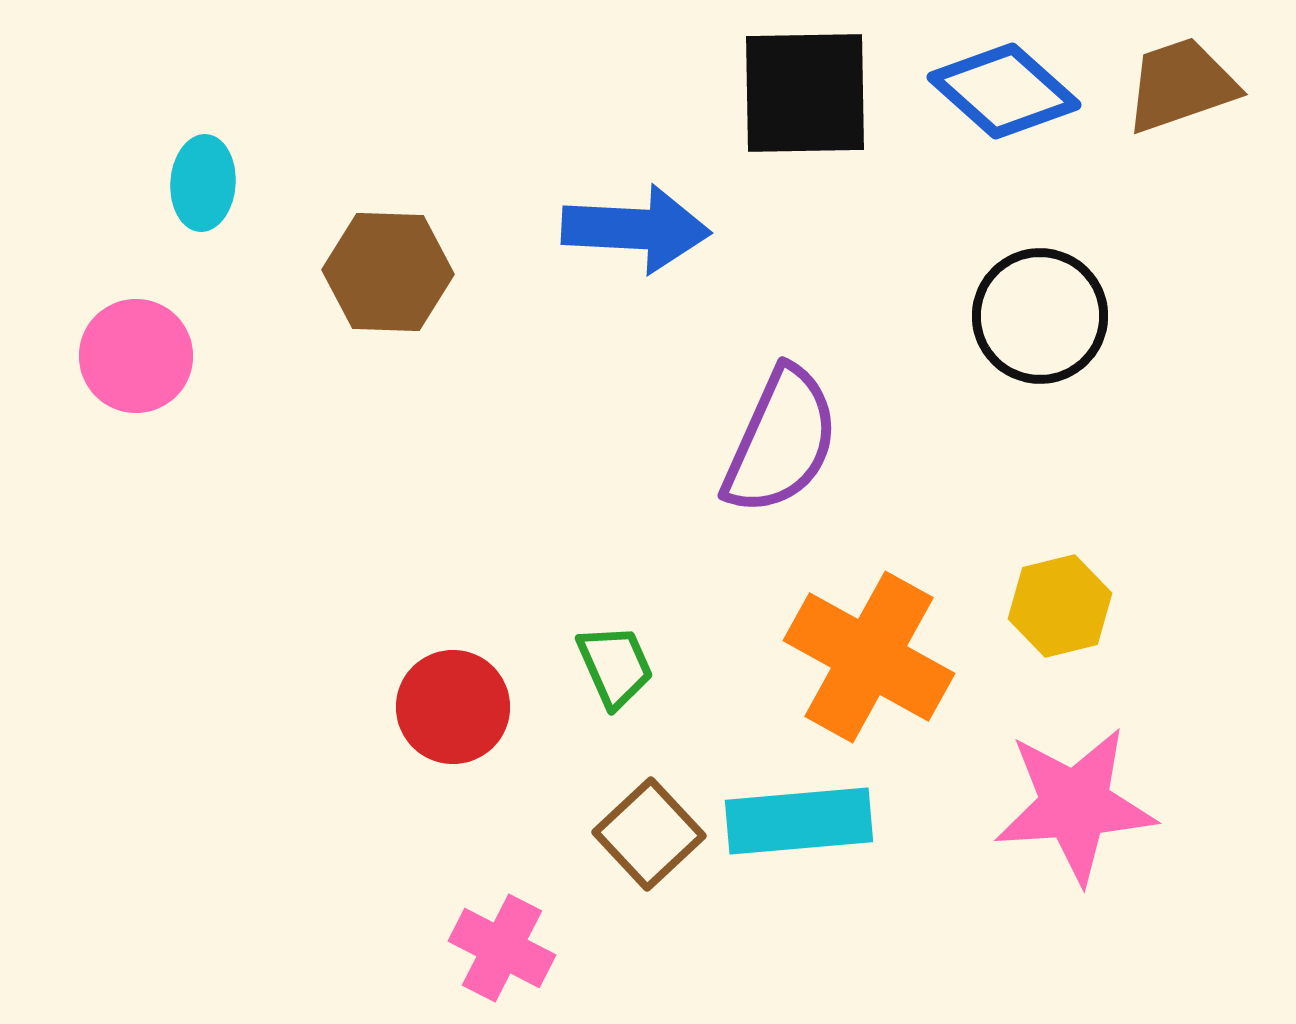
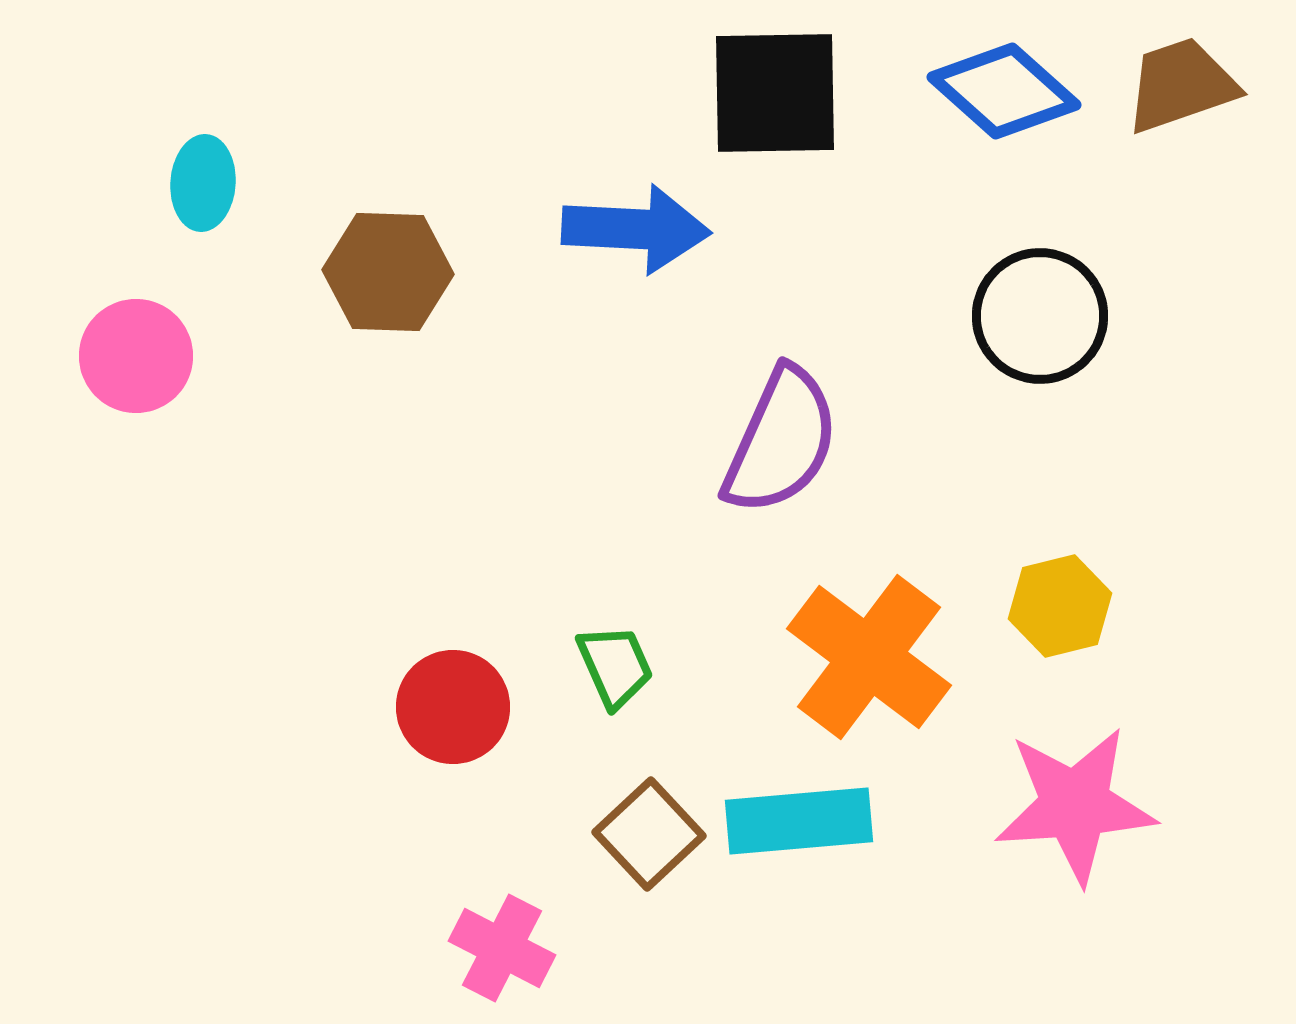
black square: moved 30 px left
orange cross: rotated 8 degrees clockwise
